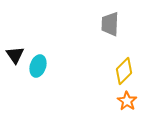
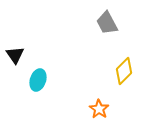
gray trapezoid: moved 3 px left, 1 px up; rotated 30 degrees counterclockwise
cyan ellipse: moved 14 px down
orange star: moved 28 px left, 8 px down
